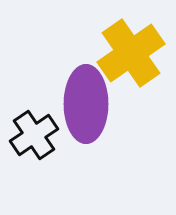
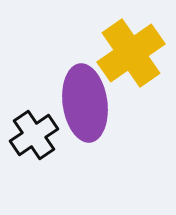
purple ellipse: moved 1 px left, 1 px up; rotated 8 degrees counterclockwise
